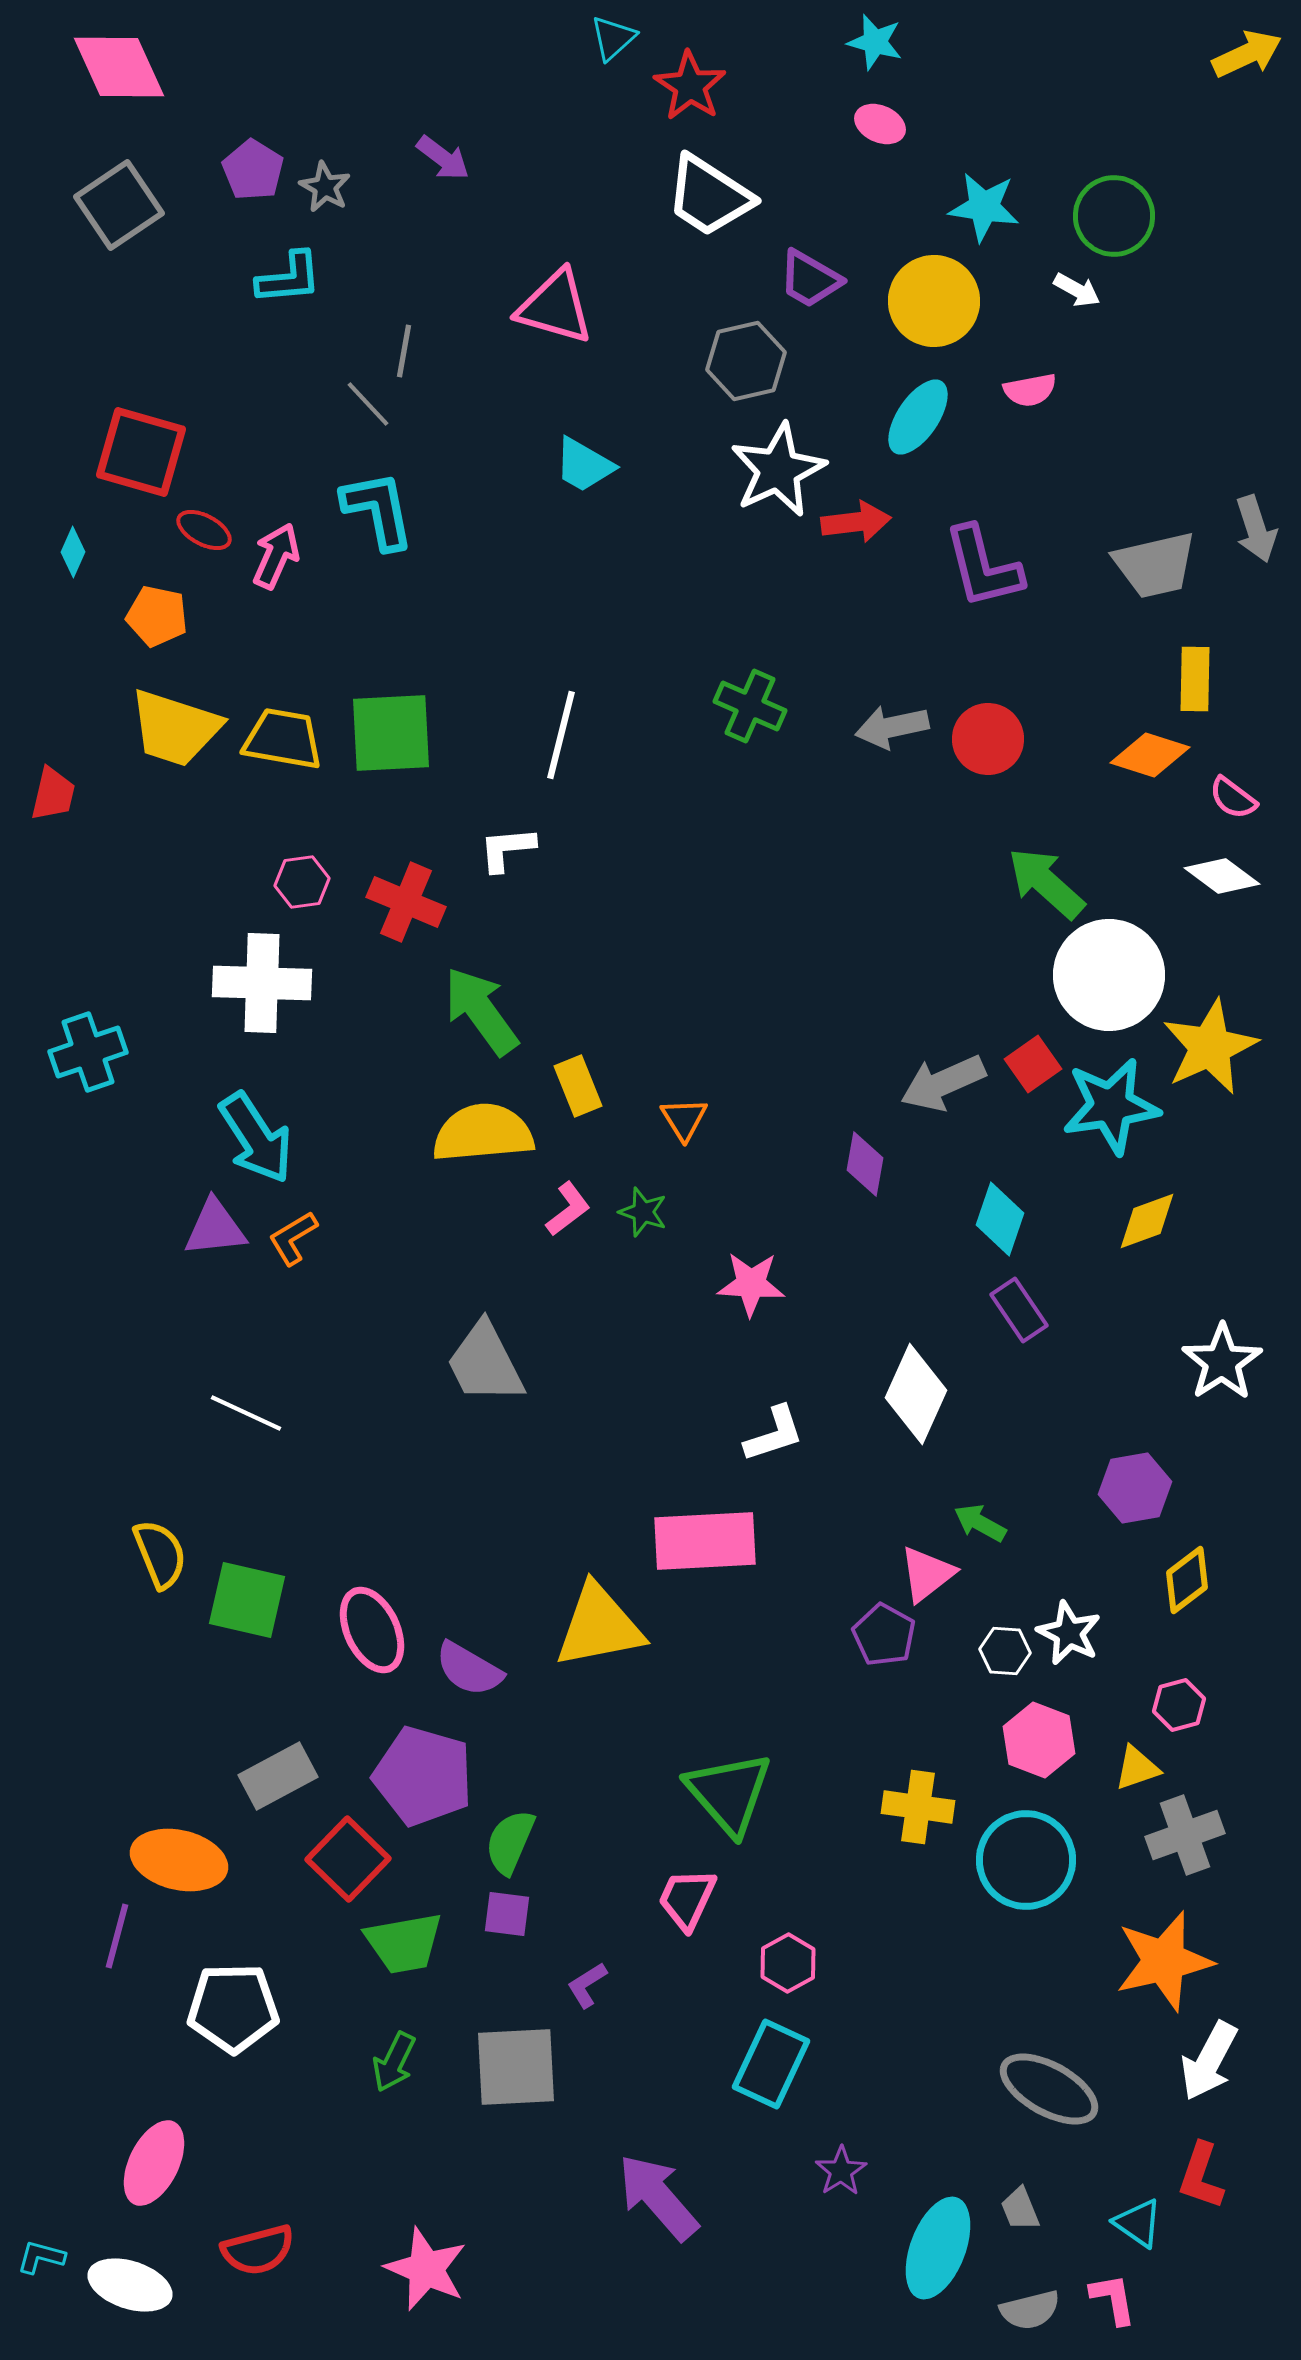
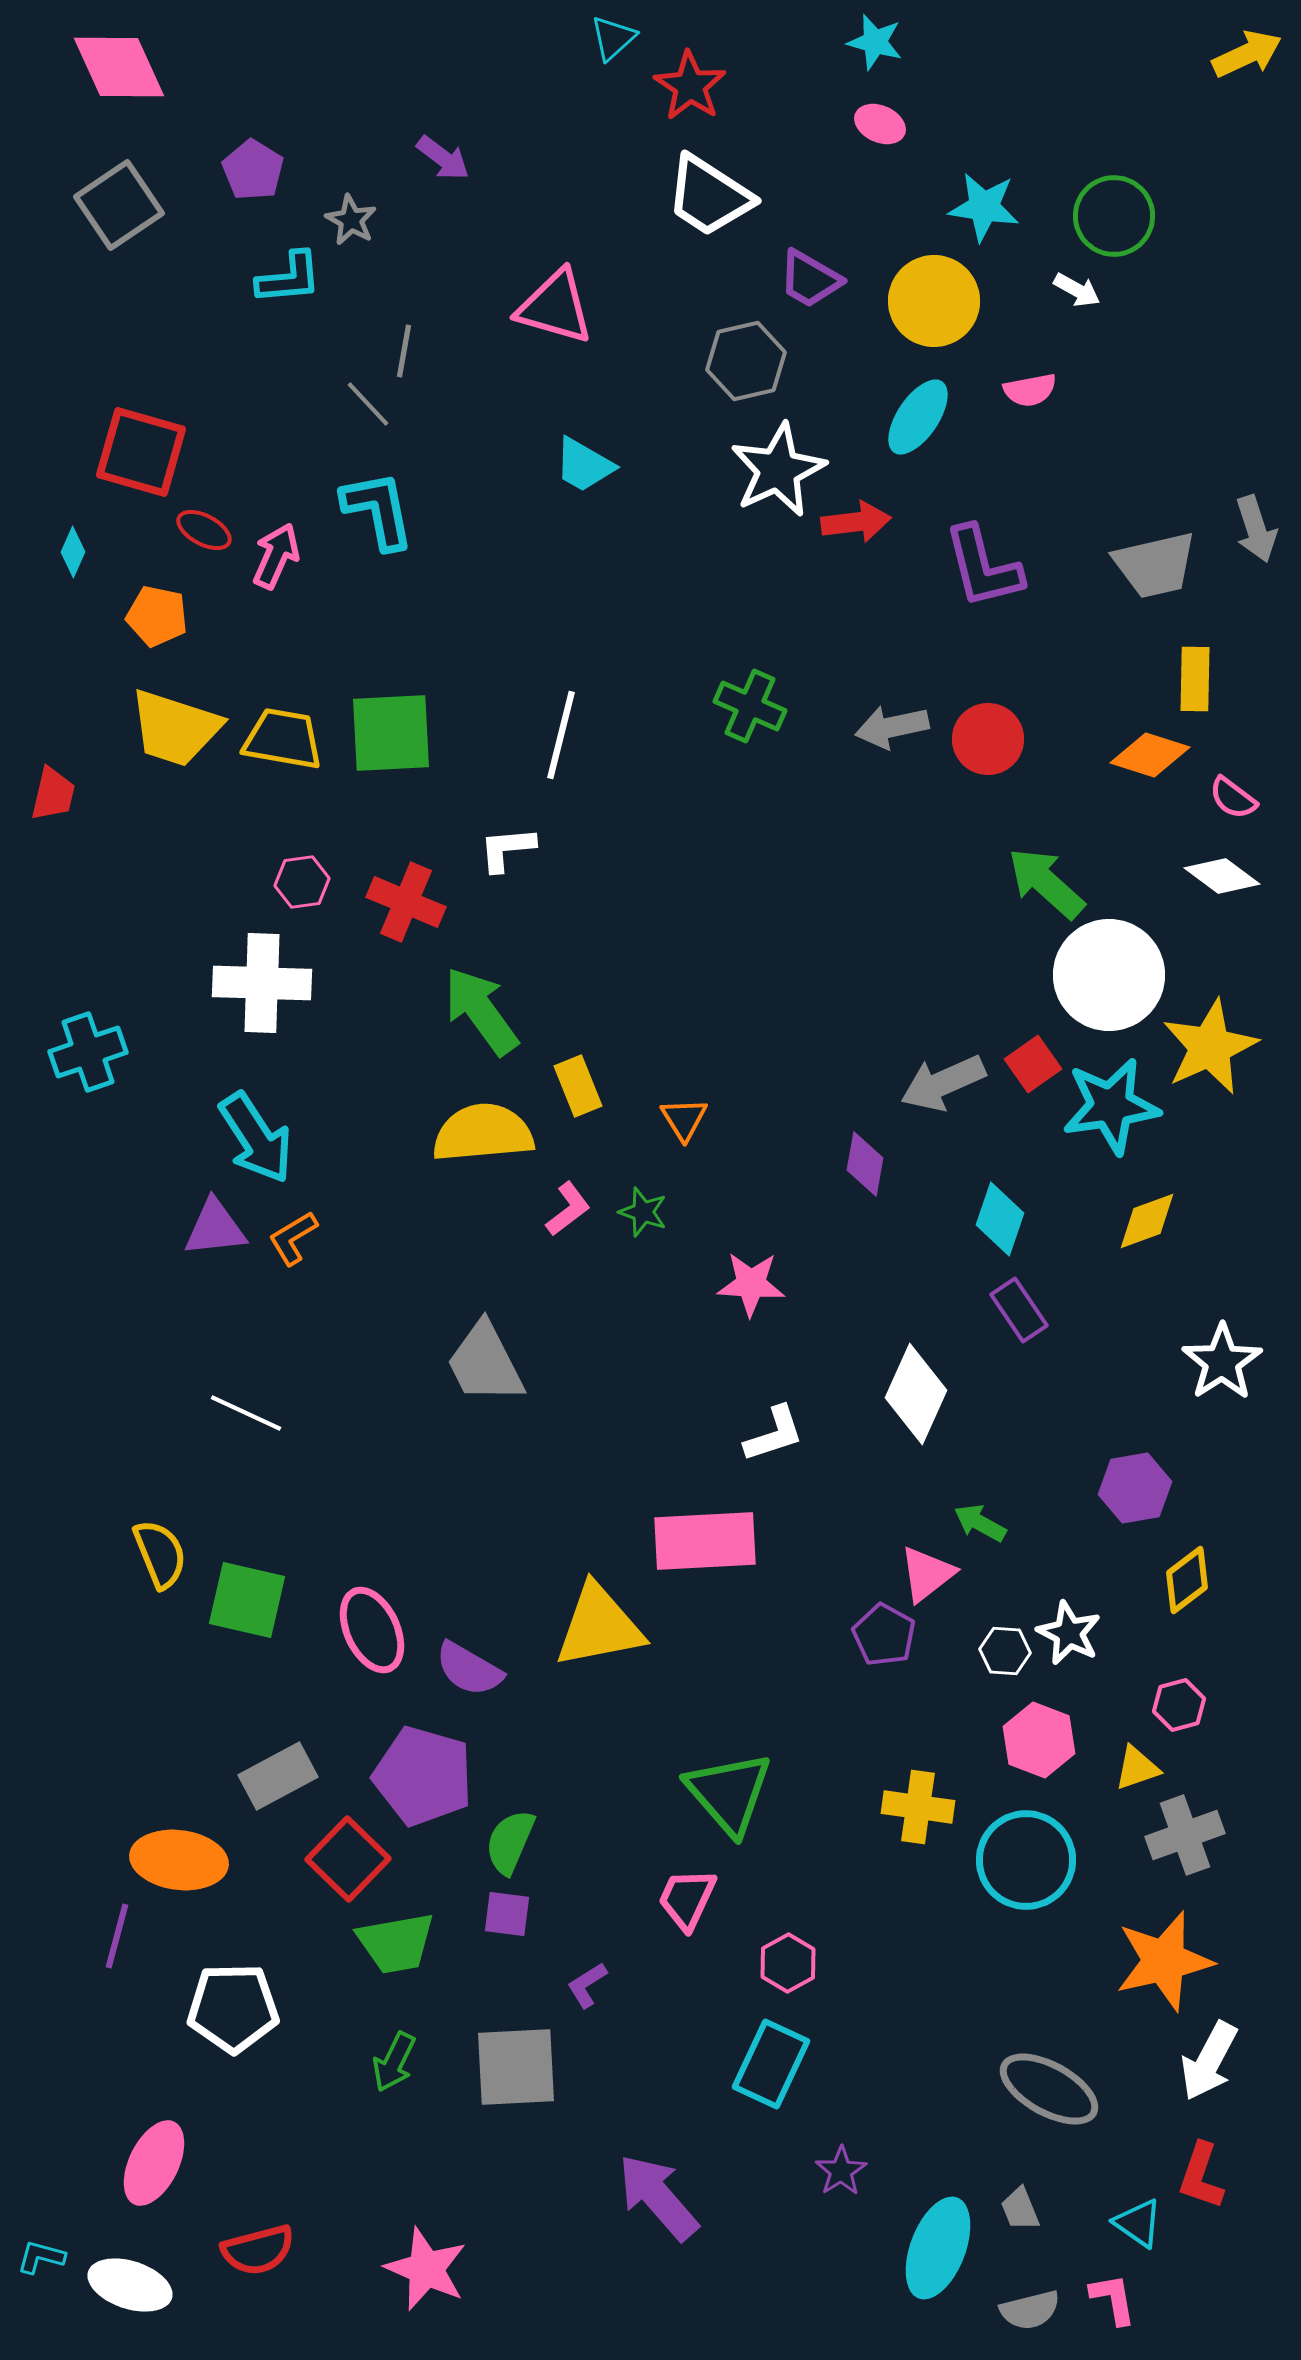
gray star at (325, 187): moved 26 px right, 33 px down
orange ellipse at (179, 1860): rotated 6 degrees counterclockwise
green trapezoid at (404, 1943): moved 8 px left
